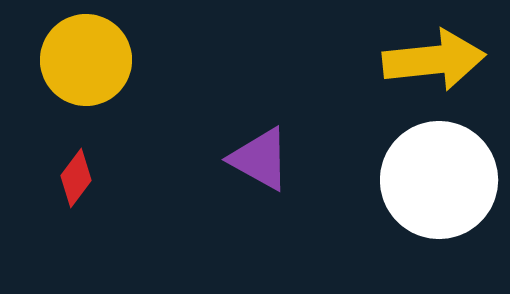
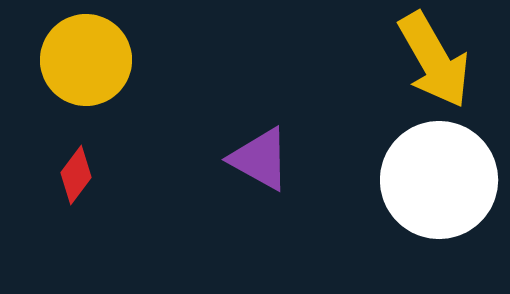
yellow arrow: rotated 66 degrees clockwise
red diamond: moved 3 px up
